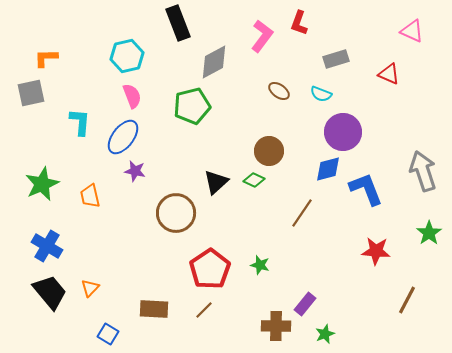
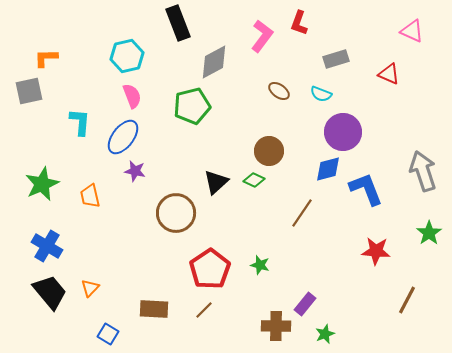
gray square at (31, 93): moved 2 px left, 2 px up
